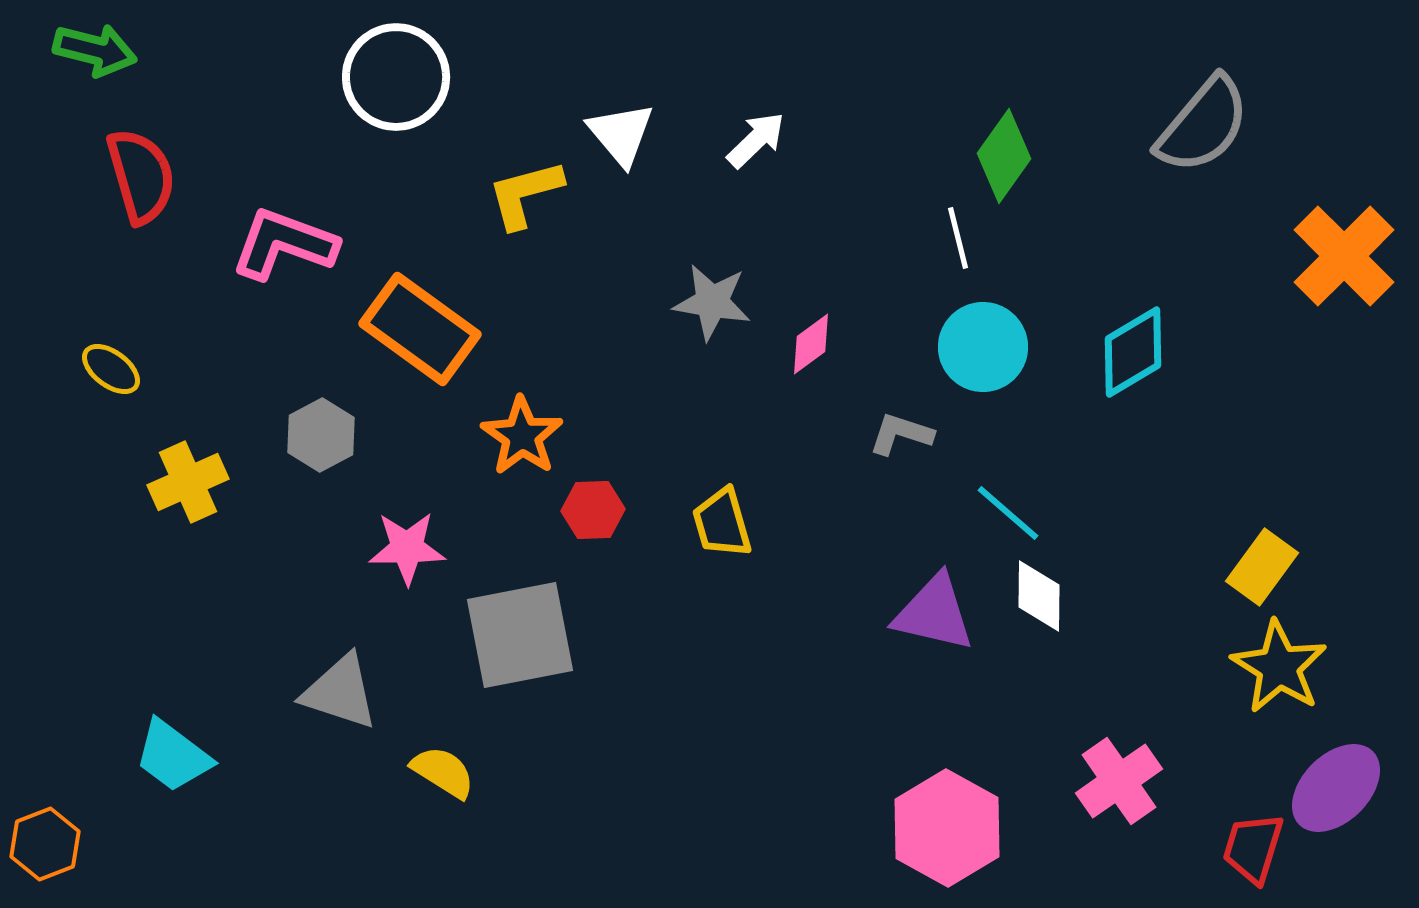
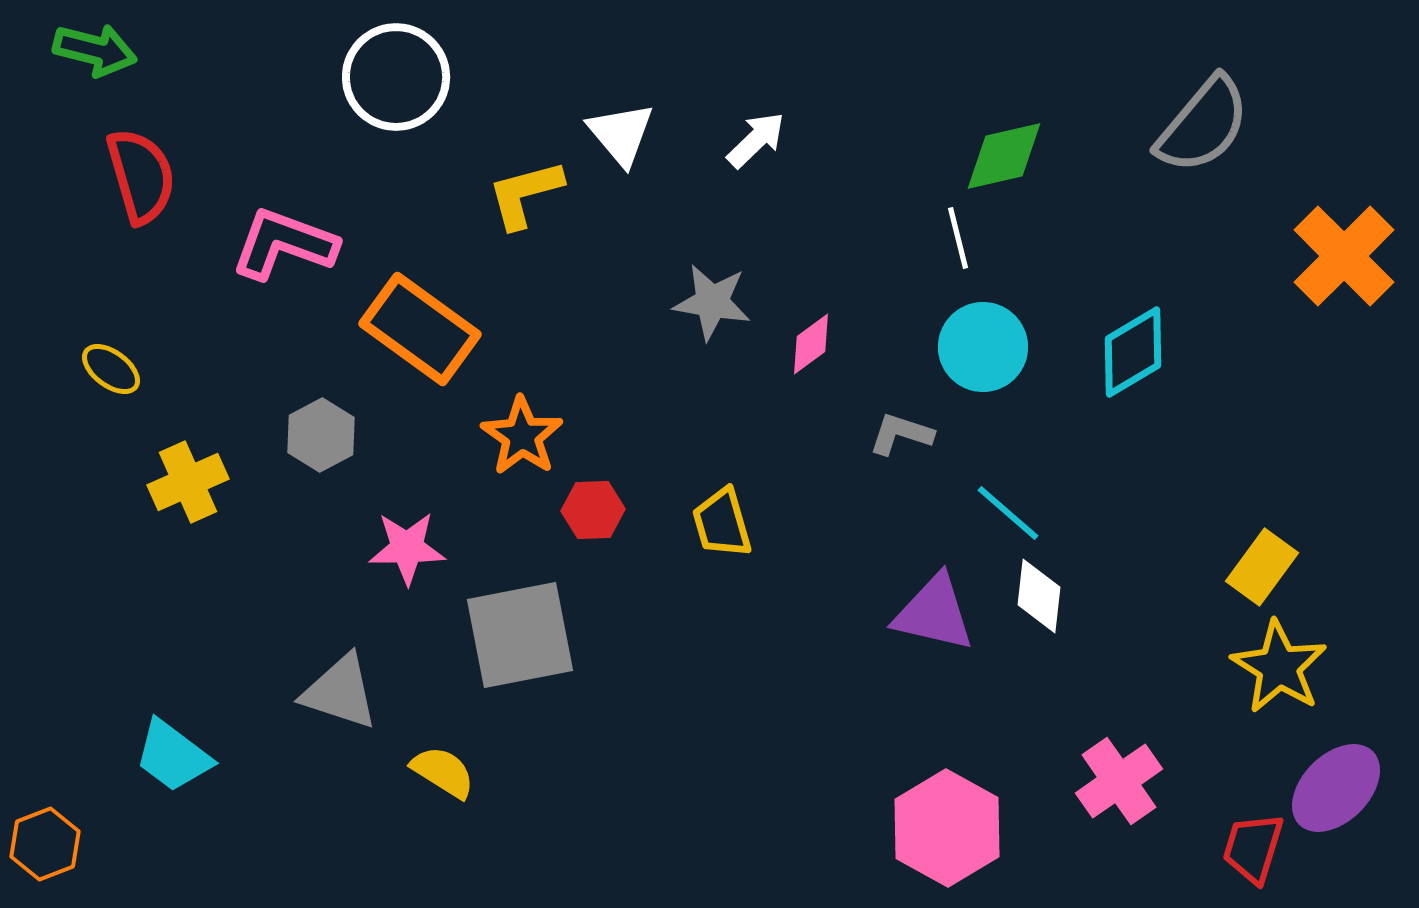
green diamond: rotated 42 degrees clockwise
white diamond: rotated 6 degrees clockwise
